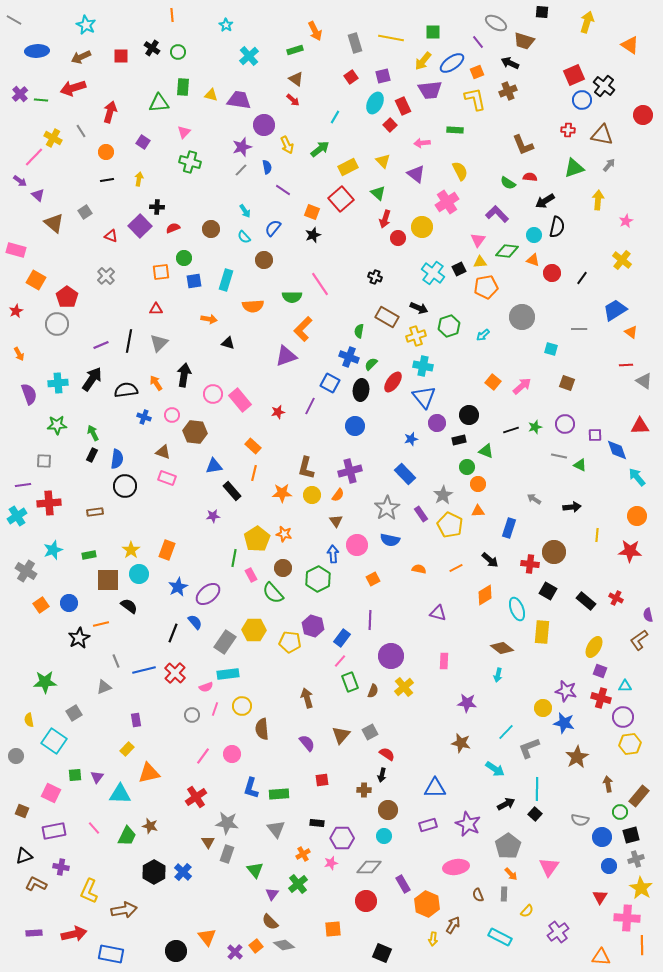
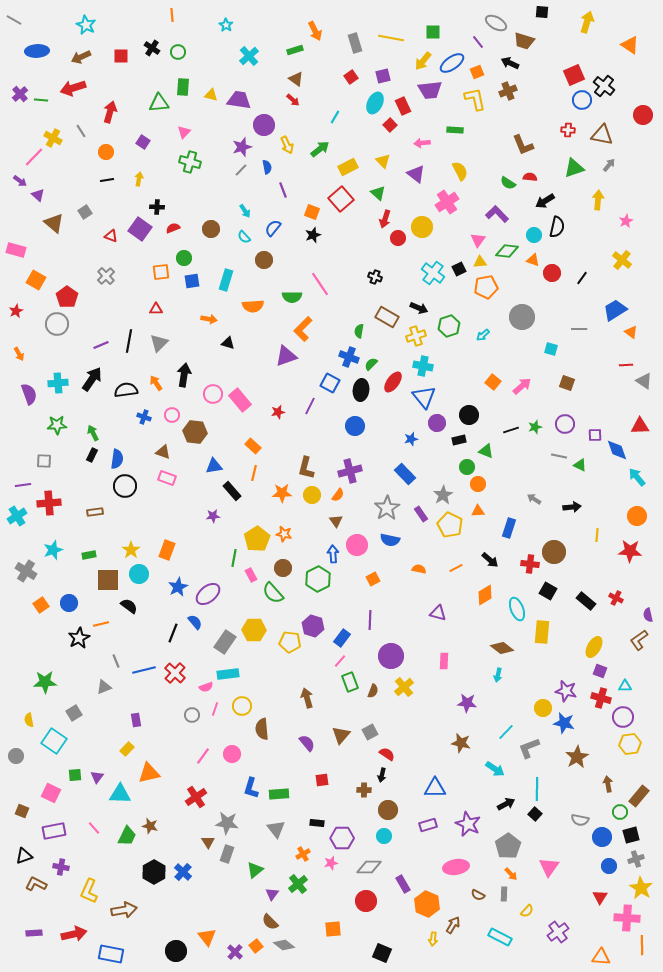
purple line at (283, 190): rotated 35 degrees clockwise
purple square at (140, 226): moved 3 px down; rotated 10 degrees counterclockwise
blue square at (194, 281): moved 2 px left
green triangle at (255, 870): rotated 30 degrees clockwise
brown semicircle at (478, 895): rotated 40 degrees counterclockwise
